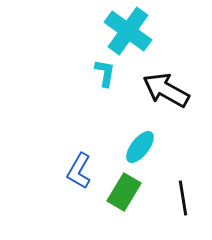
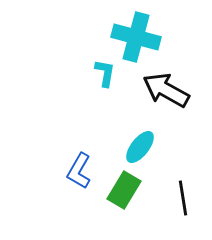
cyan cross: moved 8 px right, 6 px down; rotated 21 degrees counterclockwise
green rectangle: moved 2 px up
